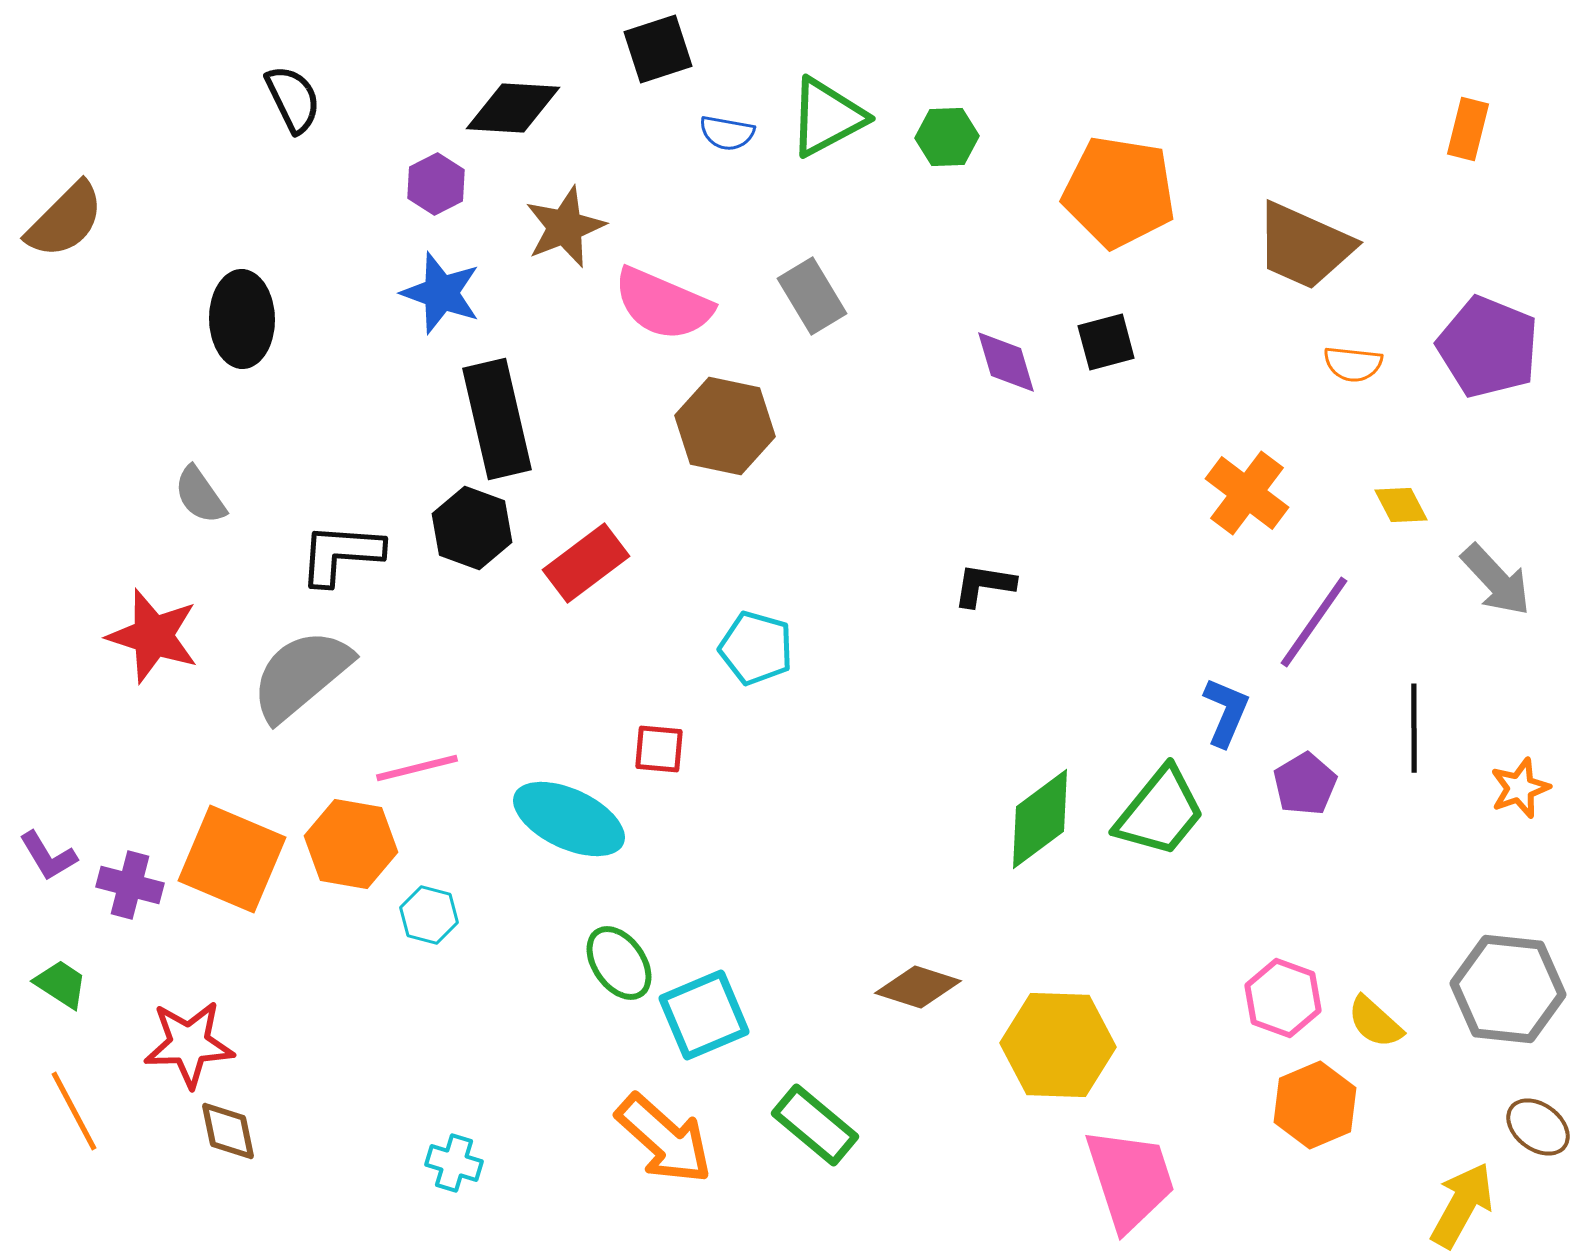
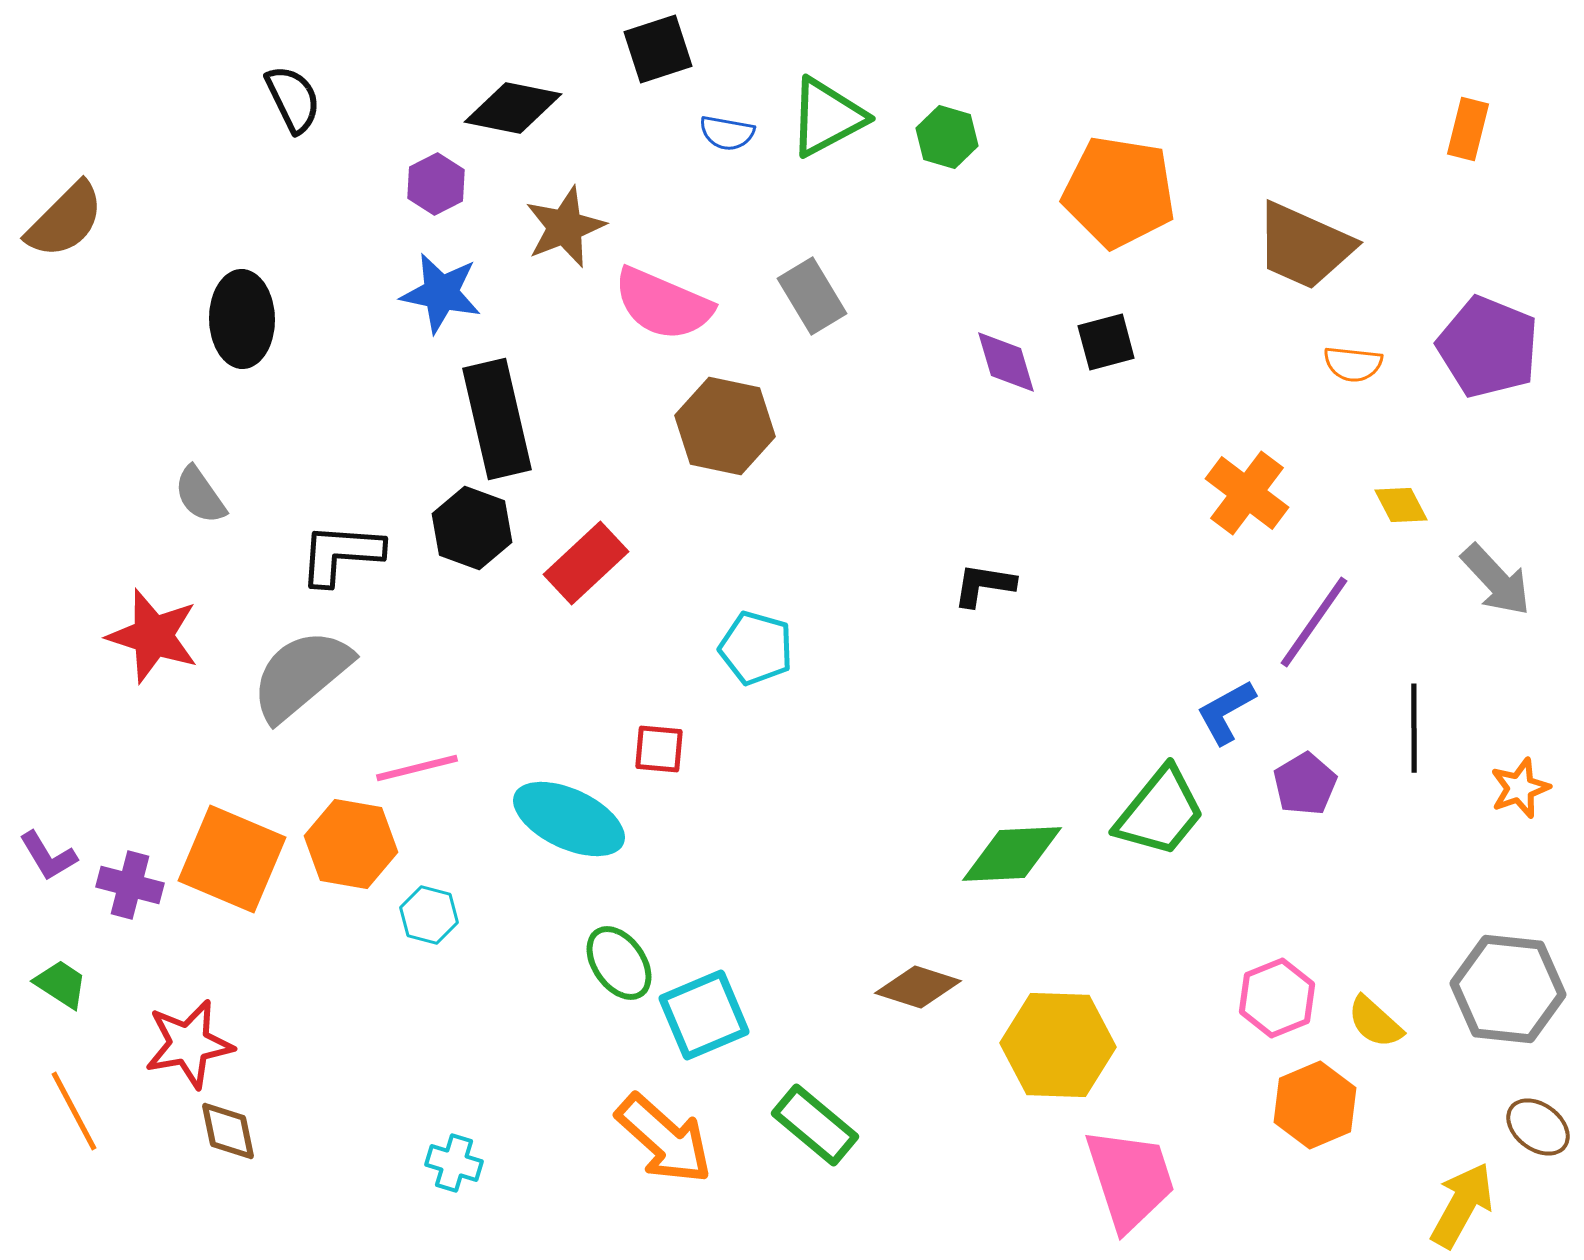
black diamond at (513, 108): rotated 8 degrees clockwise
green hexagon at (947, 137): rotated 18 degrees clockwise
blue star at (441, 293): rotated 8 degrees counterclockwise
red rectangle at (586, 563): rotated 6 degrees counterclockwise
blue L-shape at (1226, 712): rotated 142 degrees counterclockwise
green diamond at (1040, 819): moved 28 px left, 35 px down; rotated 34 degrees clockwise
pink hexagon at (1283, 998): moved 6 px left; rotated 18 degrees clockwise
red star at (189, 1044): rotated 8 degrees counterclockwise
